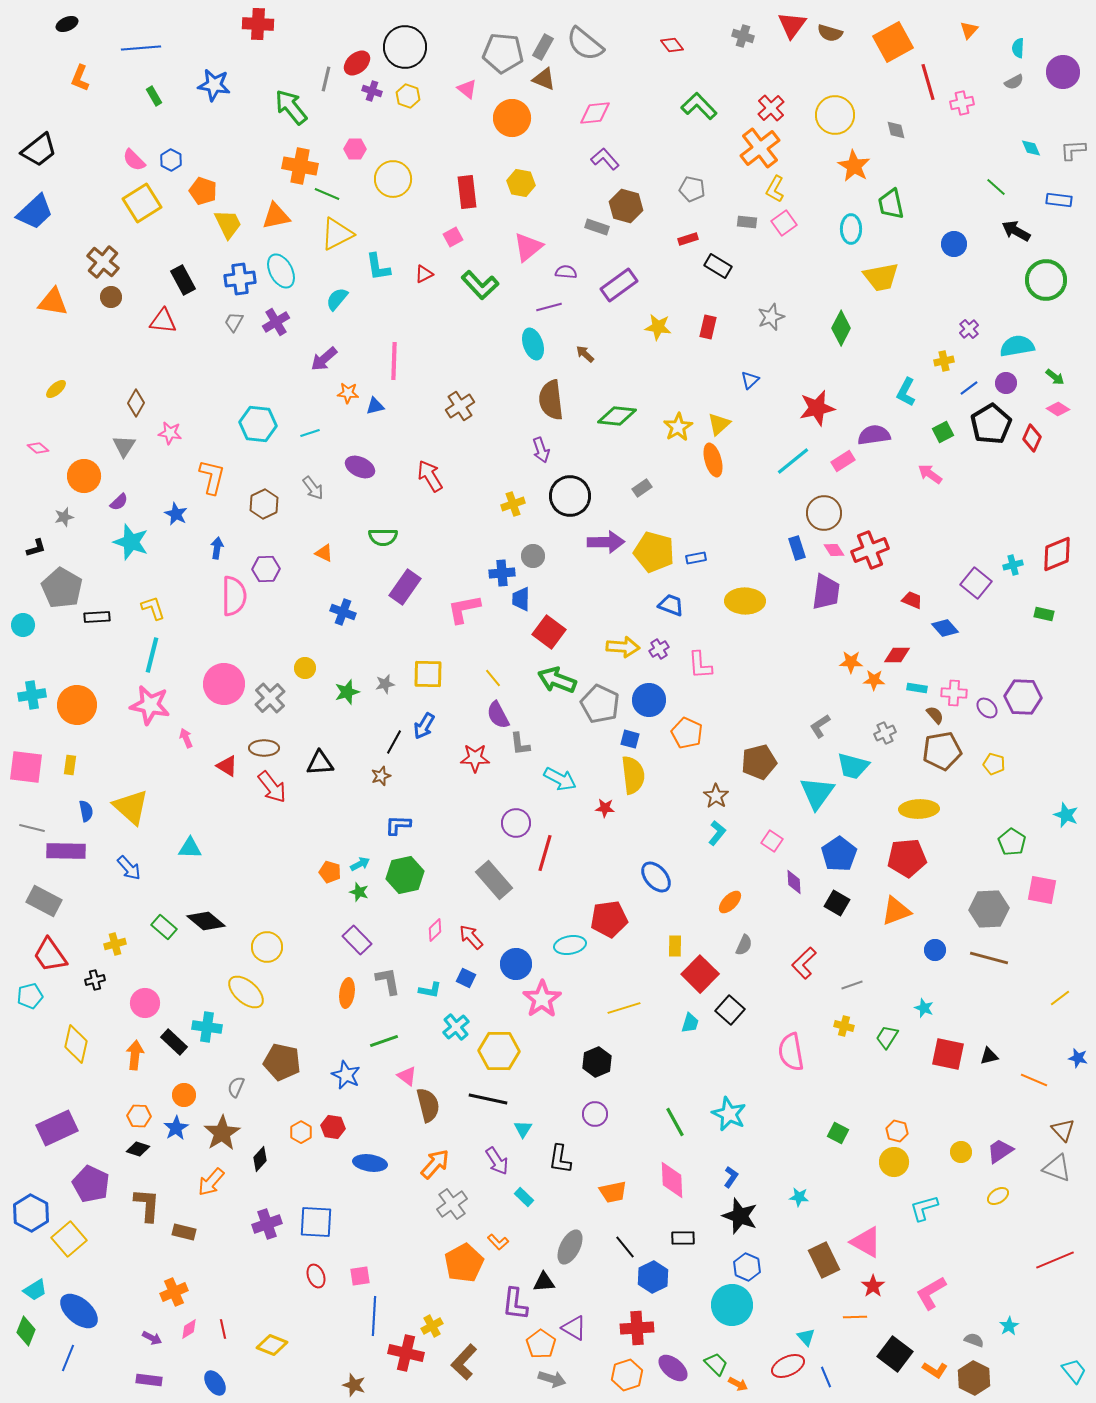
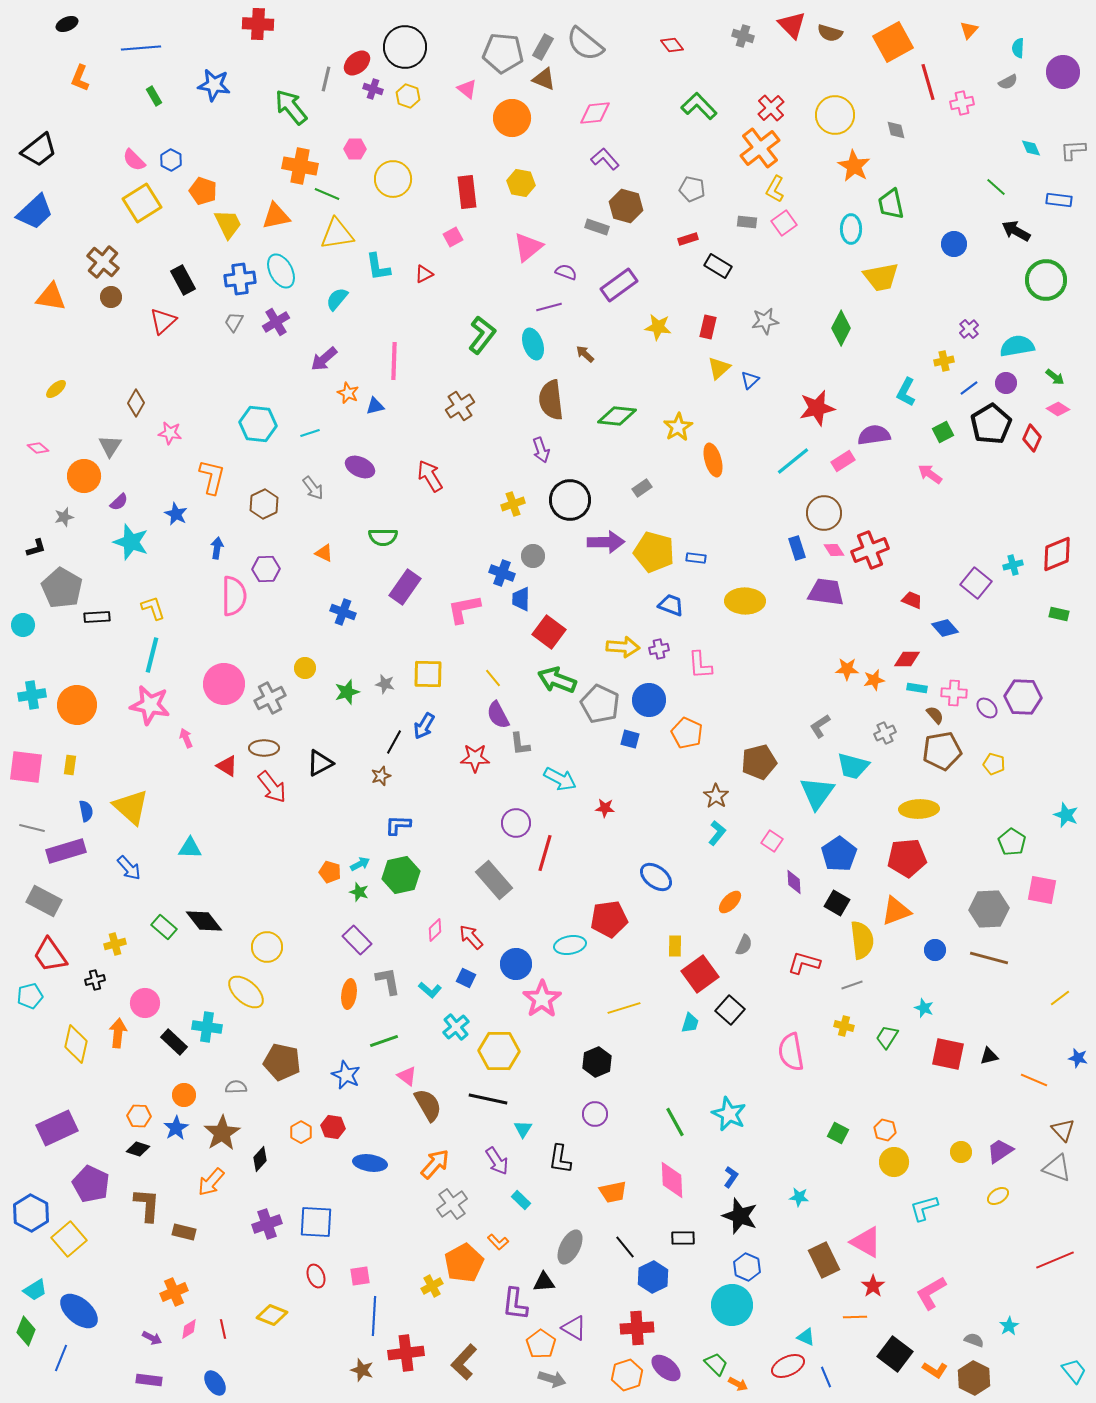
red triangle at (792, 25): rotated 20 degrees counterclockwise
gray semicircle at (1014, 82): moved 6 px left
purple cross at (372, 91): moved 1 px right, 2 px up
yellow triangle at (337, 234): rotated 18 degrees clockwise
purple semicircle at (566, 272): rotated 15 degrees clockwise
green L-shape at (480, 285): moved 2 px right, 50 px down; rotated 99 degrees counterclockwise
orange triangle at (53, 302): moved 2 px left, 5 px up
gray star at (771, 317): moved 6 px left, 4 px down; rotated 12 degrees clockwise
red triangle at (163, 321): rotated 48 degrees counterclockwise
orange star at (348, 393): rotated 20 degrees clockwise
yellow triangle at (719, 424): moved 56 px up
gray triangle at (124, 446): moved 14 px left
black circle at (570, 496): moved 4 px down
blue rectangle at (696, 558): rotated 18 degrees clockwise
blue cross at (502, 573): rotated 25 degrees clockwise
purple trapezoid at (826, 592): rotated 90 degrees counterclockwise
green rectangle at (1044, 614): moved 15 px right
purple cross at (659, 649): rotated 18 degrees clockwise
red diamond at (897, 655): moved 10 px right, 4 px down
orange star at (851, 662): moved 4 px left, 7 px down
orange star at (874, 680): rotated 15 degrees counterclockwise
gray star at (385, 684): rotated 24 degrees clockwise
gray cross at (270, 698): rotated 16 degrees clockwise
black triangle at (320, 763): rotated 24 degrees counterclockwise
yellow semicircle at (633, 775): moved 229 px right, 165 px down
purple rectangle at (66, 851): rotated 18 degrees counterclockwise
green hexagon at (405, 875): moved 4 px left
blue ellipse at (656, 877): rotated 12 degrees counterclockwise
black diamond at (206, 921): moved 2 px left; rotated 12 degrees clockwise
red L-shape at (804, 963): rotated 60 degrees clockwise
red square at (700, 974): rotated 9 degrees clockwise
cyan L-shape at (430, 990): rotated 30 degrees clockwise
orange ellipse at (347, 993): moved 2 px right, 1 px down
orange arrow at (135, 1055): moved 17 px left, 22 px up
gray semicircle at (236, 1087): rotated 65 degrees clockwise
brown semicircle at (428, 1105): rotated 16 degrees counterclockwise
orange hexagon at (897, 1131): moved 12 px left, 1 px up
cyan rectangle at (524, 1197): moved 3 px left, 3 px down
yellow cross at (432, 1326): moved 40 px up
cyan triangle at (806, 1337): rotated 24 degrees counterclockwise
yellow diamond at (272, 1345): moved 30 px up
red cross at (406, 1353): rotated 20 degrees counterclockwise
blue line at (68, 1358): moved 7 px left
purple ellipse at (673, 1368): moved 7 px left
brown star at (354, 1385): moved 8 px right, 15 px up
